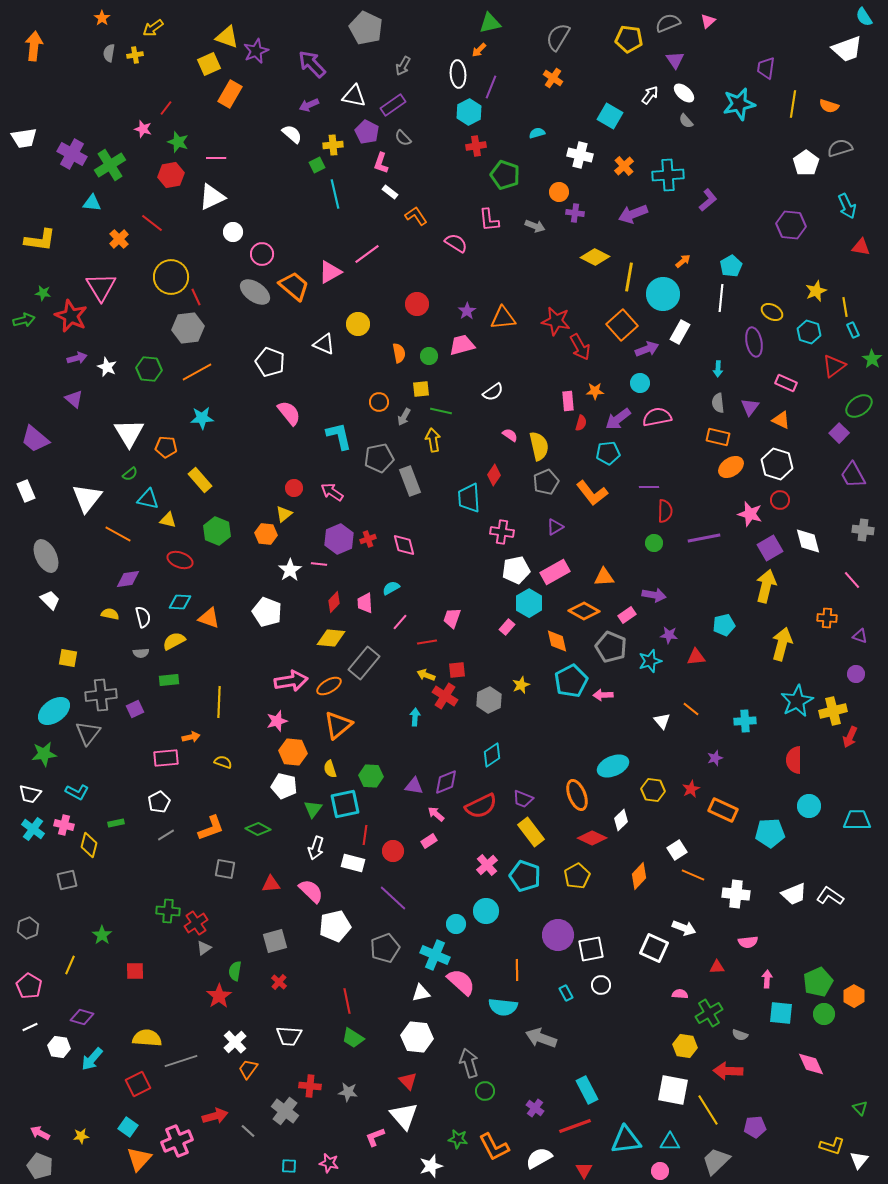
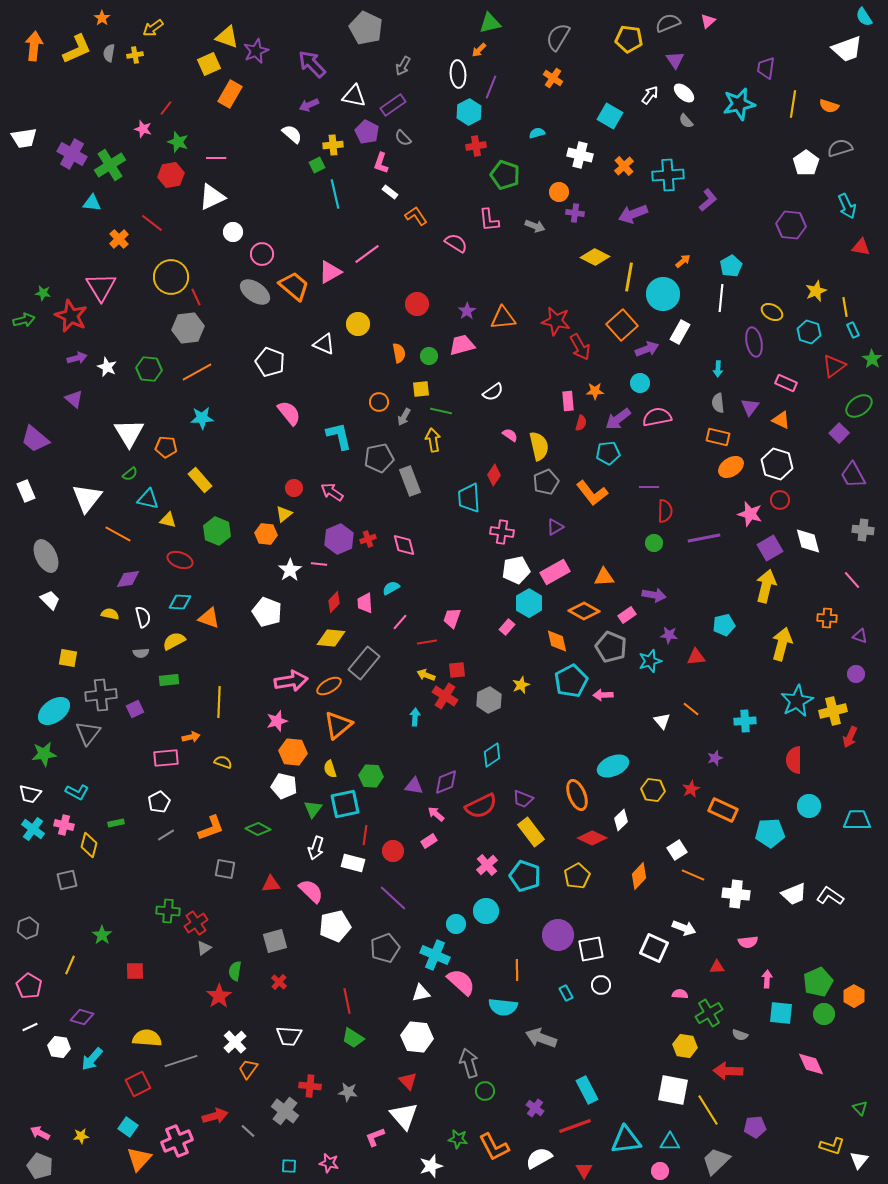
yellow L-shape at (40, 240): moved 37 px right, 191 px up; rotated 32 degrees counterclockwise
